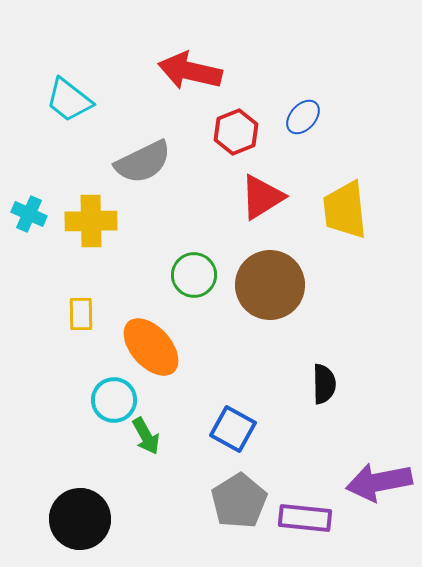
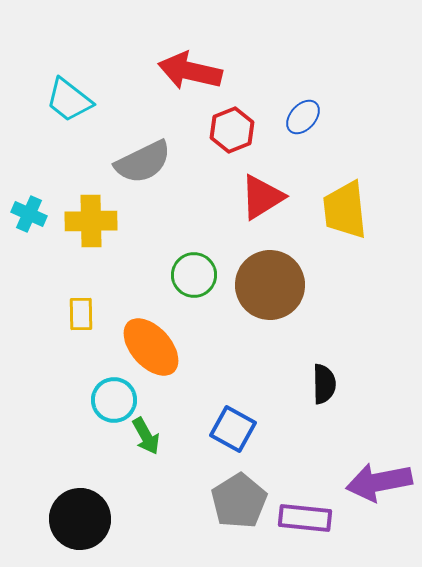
red hexagon: moved 4 px left, 2 px up
